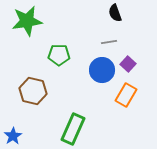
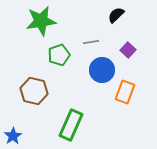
black semicircle: moved 1 px right, 2 px down; rotated 66 degrees clockwise
green star: moved 14 px right
gray line: moved 18 px left
green pentagon: rotated 20 degrees counterclockwise
purple square: moved 14 px up
brown hexagon: moved 1 px right
orange rectangle: moved 1 px left, 3 px up; rotated 10 degrees counterclockwise
green rectangle: moved 2 px left, 4 px up
